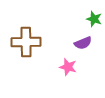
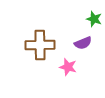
brown cross: moved 14 px right, 3 px down
